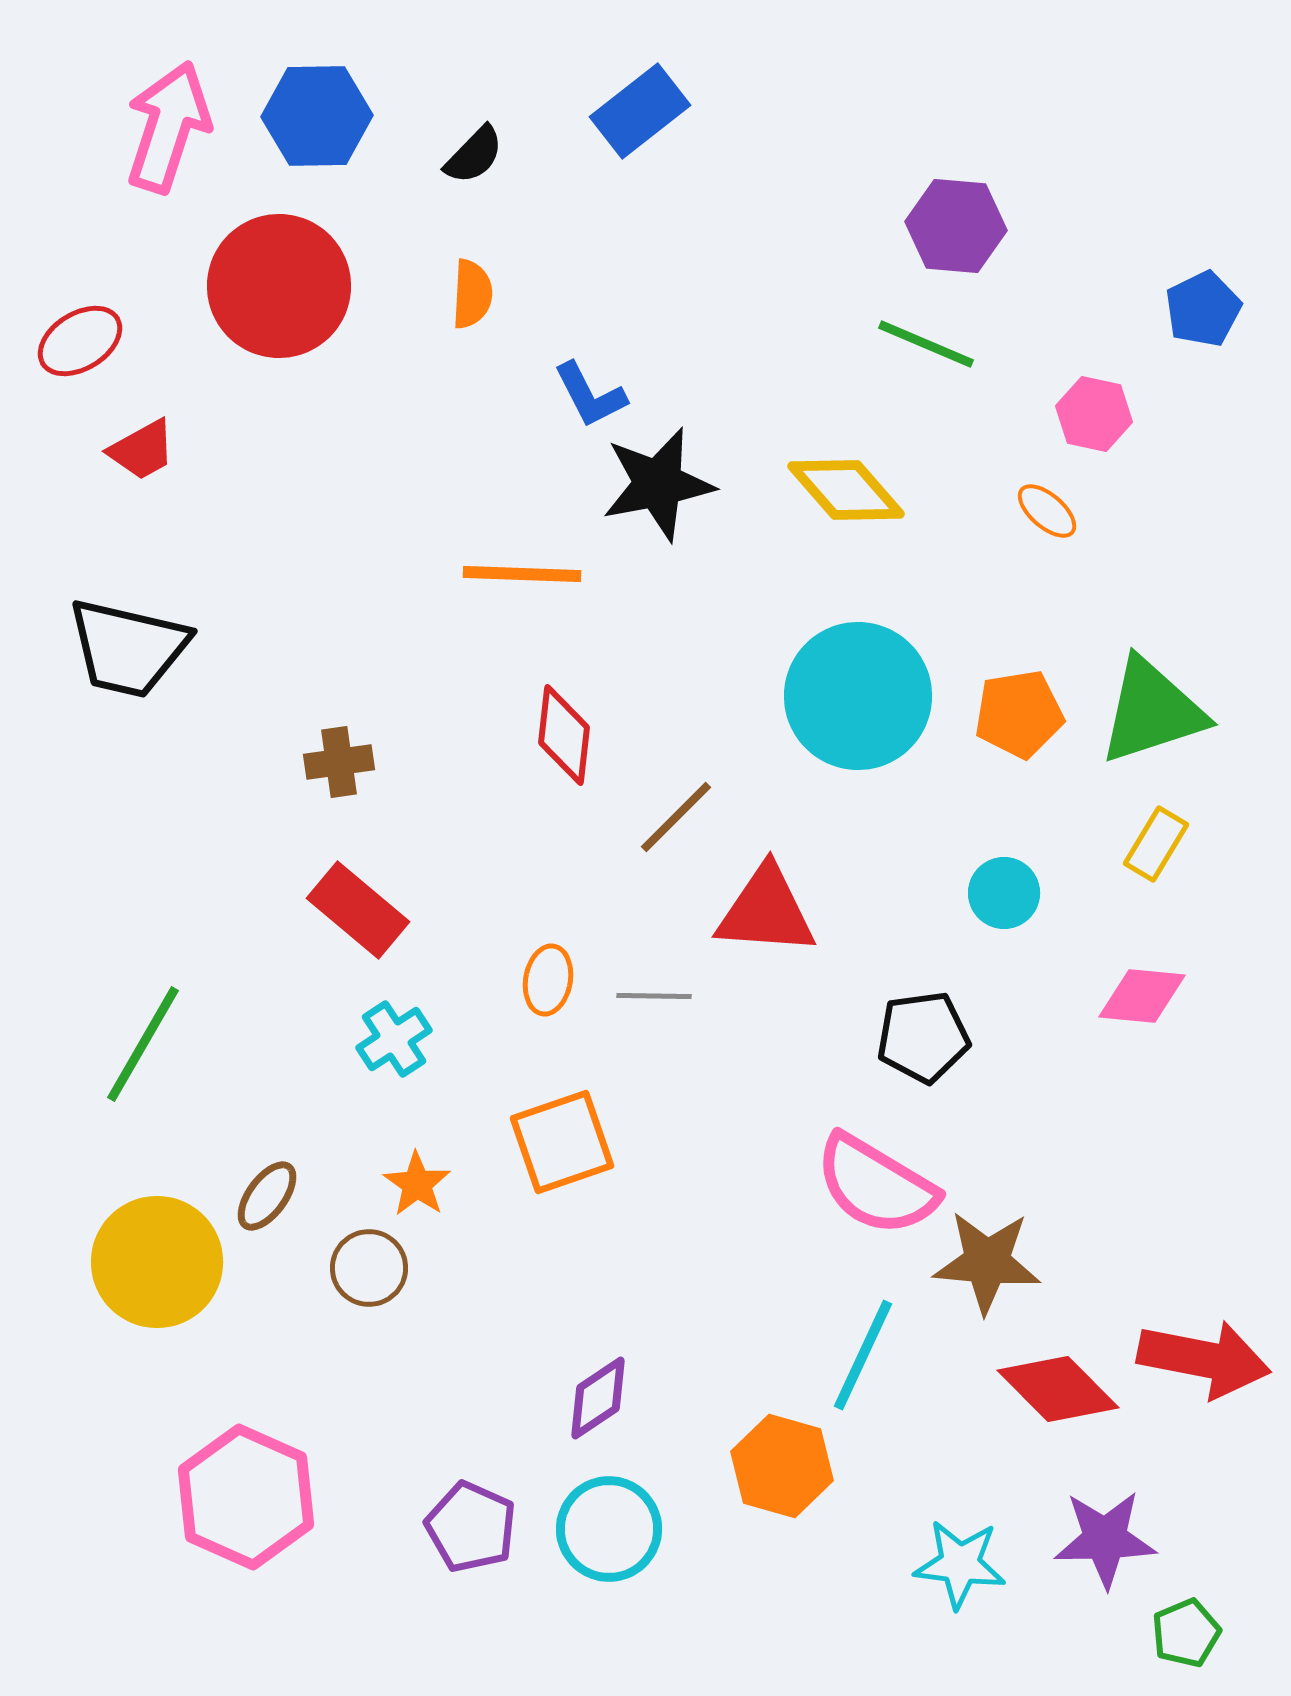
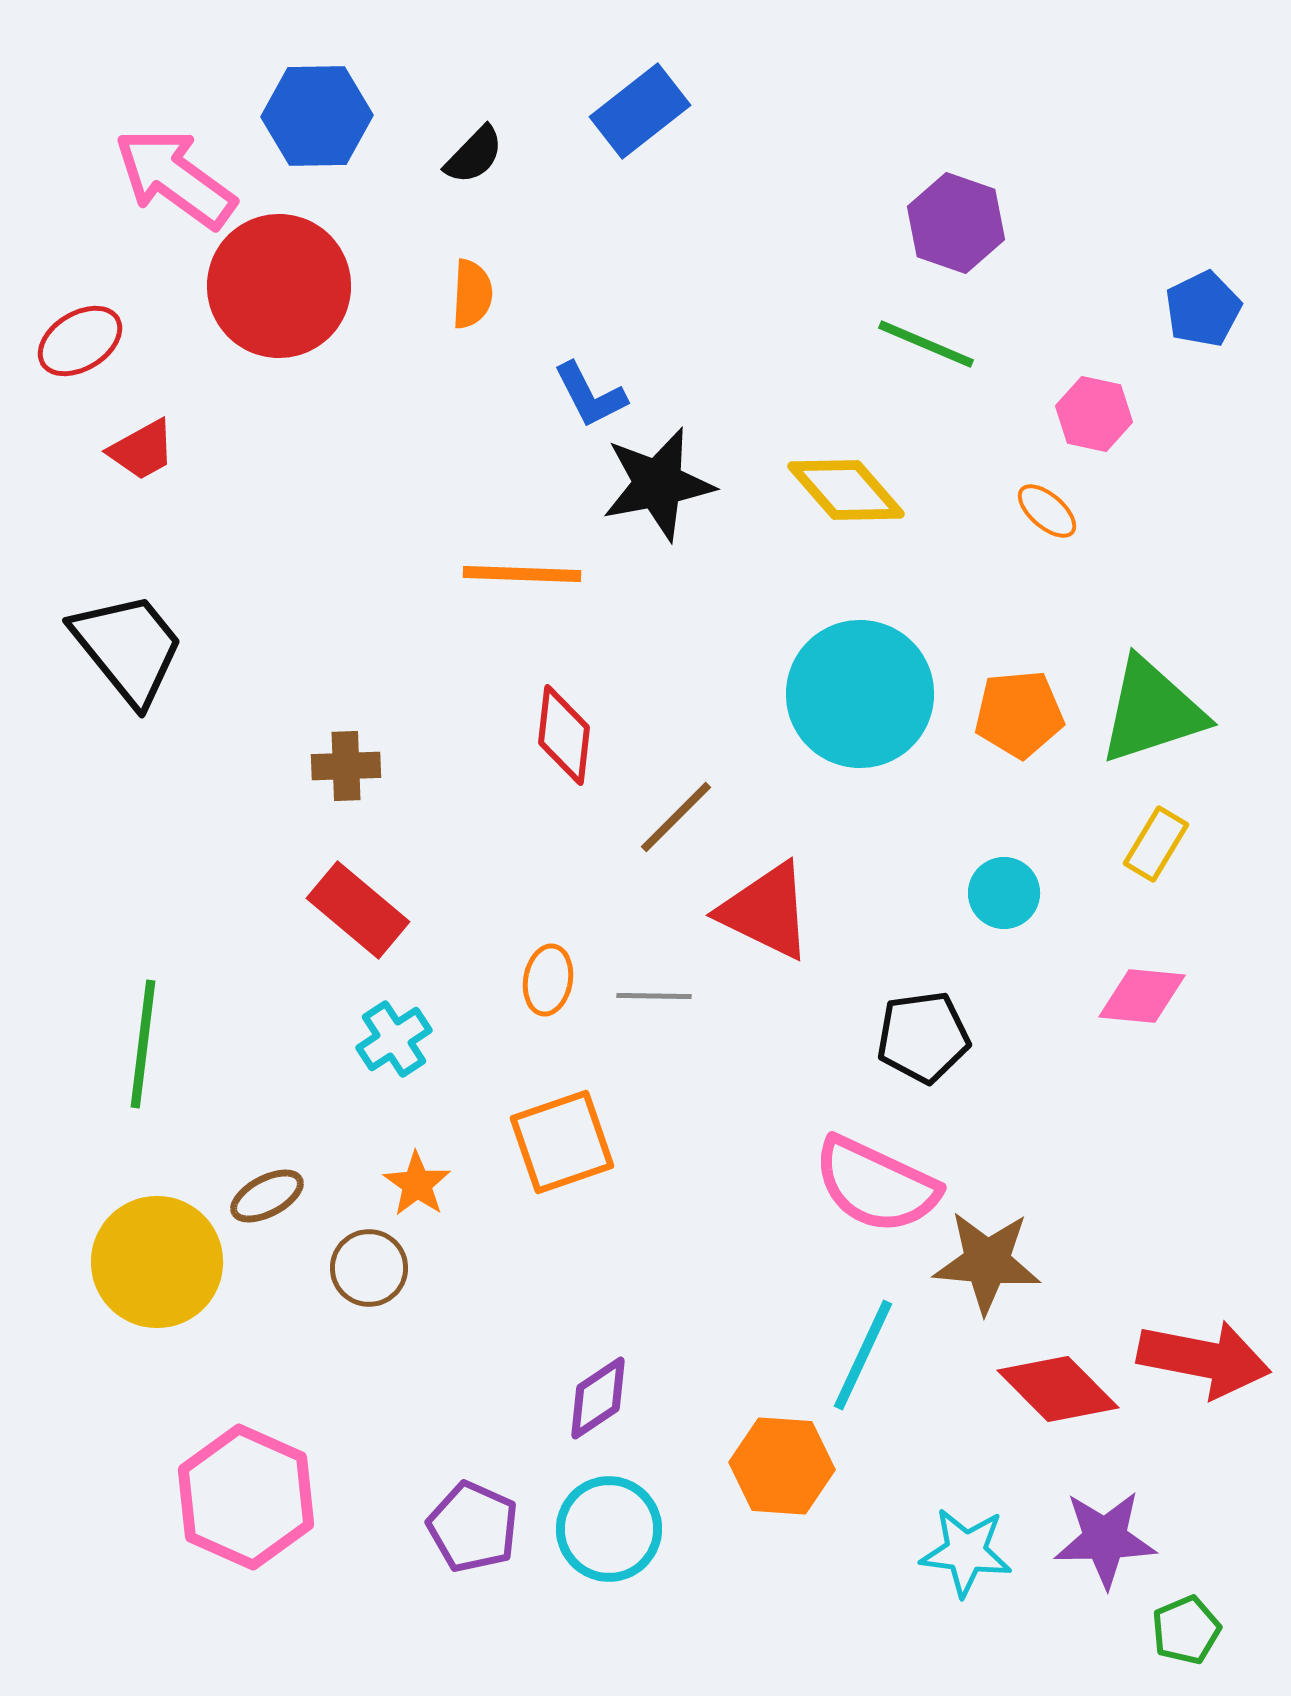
pink arrow at (168, 127): moved 7 px right, 51 px down; rotated 72 degrees counterclockwise
purple hexagon at (956, 226): moved 3 px up; rotated 14 degrees clockwise
black trapezoid at (128, 648): rotated 142 degrees counterclockwise
cyan circle at (858, 696): moved 2 px right, 2 px up
orange pentagon at (1019, 714): rotated 4 degrees clockwise
brown cross at (339, 762): moved 7 px right, 4 px down; rotated 6 degrees clockwise
red triangle at (766, 911): rotated 22 degrees clockwise
green line at (143, 1044): rotated 23 degrees counterclockwise
pink semicircle at (876, 1185): rotated 6 degrees counterclockwise
brown ellipse at (267, 1196): rotated 26 degrees clockwise
orange hexagon at (782, 1466): rotated 12 degrees counterclockwise
purple pentagon at (471, 1527): moved 2 px right
cyan star at (960, 1564): moved 6 px right, 12 px up
green pentagon at (1186, 1633): moved 3 px up
